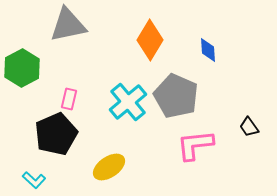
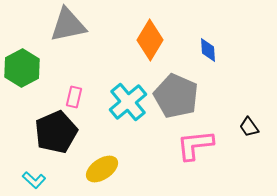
pink rectangle: moved 5 px right, 2 px up
black pentagon: moved 2 px up
yellow ellipse: moved 7 px left, 2 px down
